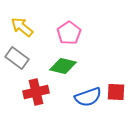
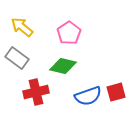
red square: rotated 18 degrees counterclockwise
blue semicircle: moved 1 px up
